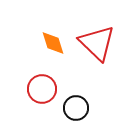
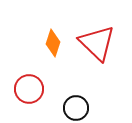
orange diamond: rotated 36 degrees clockwise
red circle: moved 13 px left
